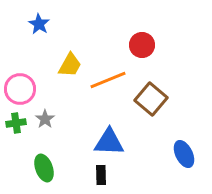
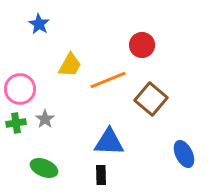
green ellipse: rotated 48 degrees counterclockwise
